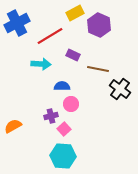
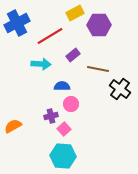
purple hexagon: rotated 25 degrees counterclockwise
purple rectangle: rotated 64 degrees counterclockwise
